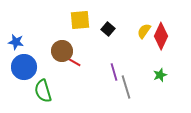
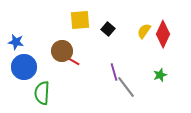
red diamond: moved 2 px right, 2 px up
red line: moved 1 px left, 1 px up
gray line: rotated 20 degrees counterclockwise
green semicircle: moved 1 px left, 2 px down; rotated 20 degrees clockwise
